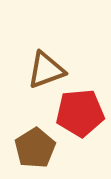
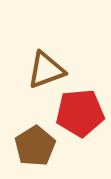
brown pentagon: moved 2 px up
